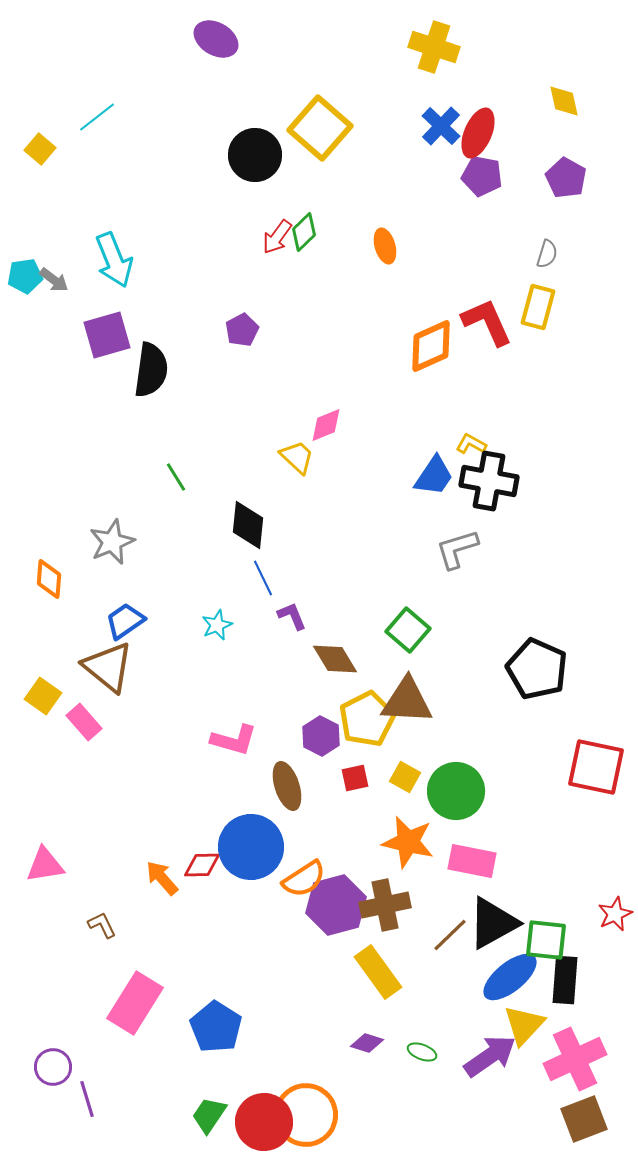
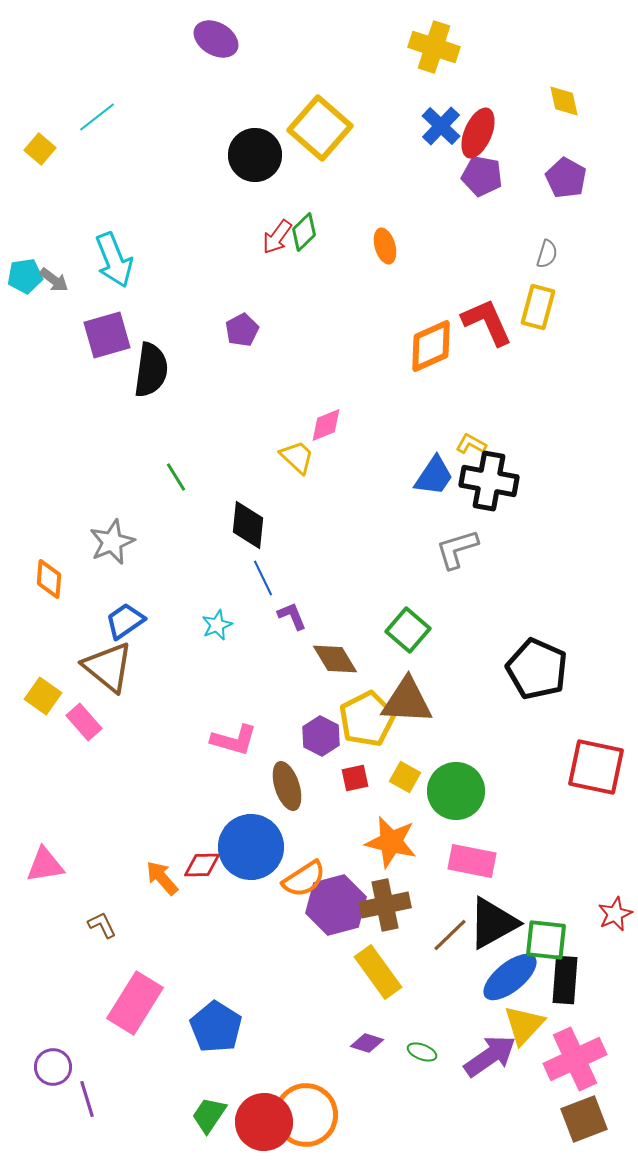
orange star at (408, 842): moved 17 px left
